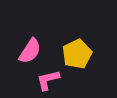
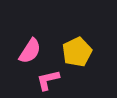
yellow pentagon: moved 2 px up
